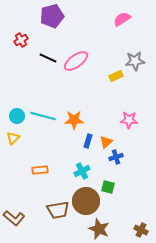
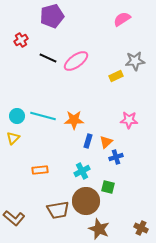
brown cross: moved 2 px up
